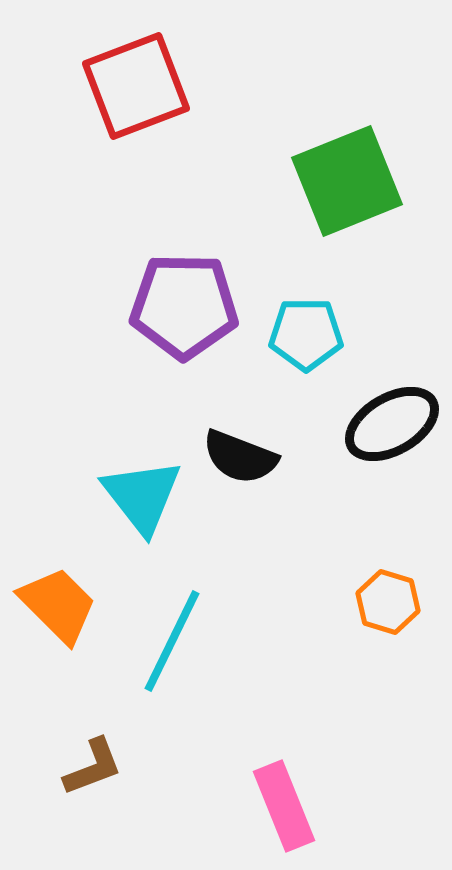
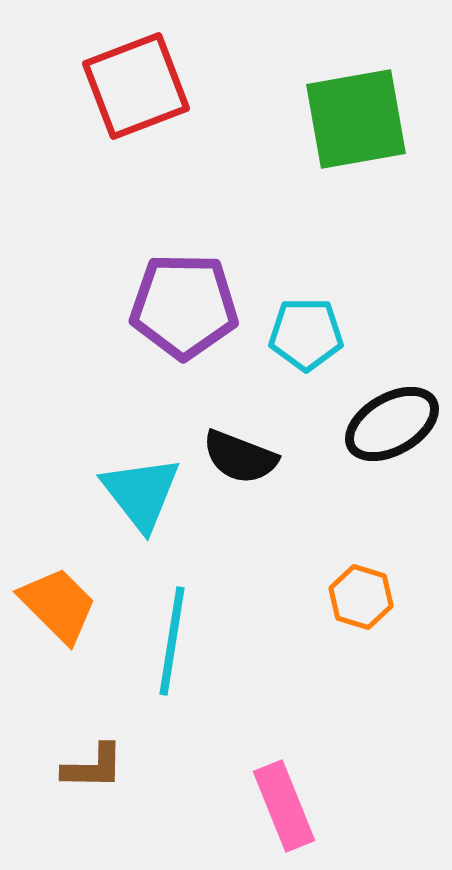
green square: moved 9 px right, 62 px up; rotated 12 degrees clockwise
cyan triangle: moved 1 px left, 3 px up
orange hexagon: moved 27 px left, 5 px up
cyan line: rotated 17 degrees counterclockwise
brown L-shape: rotated 22 degrees clockwise
